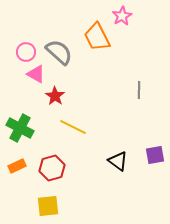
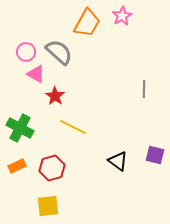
orange trapezoid: moved 10 px left, 14 px up; rotated 124 degrees counterclockwise
gray line: moved 5 px right, 1 px up
purple square: rotated 24 degrees clockwise
